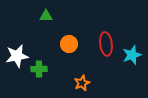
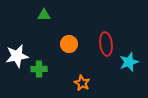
green triangle: moved 2 px left, 1 px up
cyan star: moved 3 px left, 7 px down
orange star: rotated 21 degrees counterclockwise
